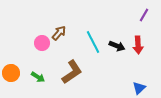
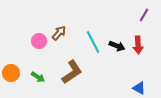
pink circle: moved 3 px left, 2 px up
blue triangle: rotated 48 degrees counterclockwise
